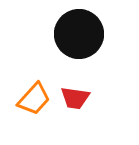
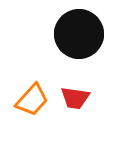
orange trapezoid: moved 2 px left, 1 px down
